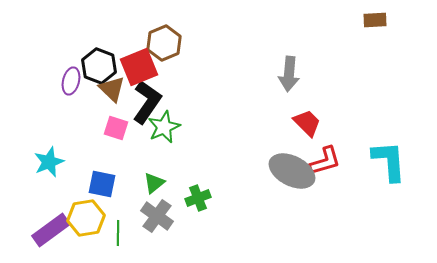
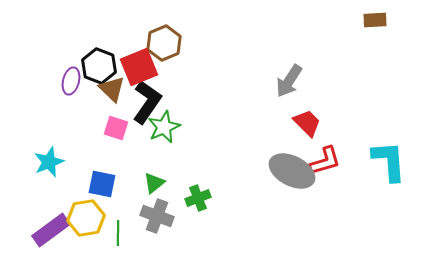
gray arrow: moved 7 px down; rotated 28 degrees clockwise
gray cross: rotated 16 degrees counterclockwise
